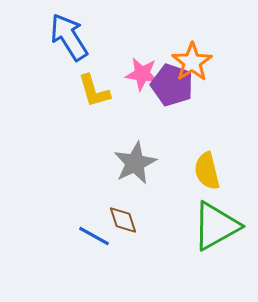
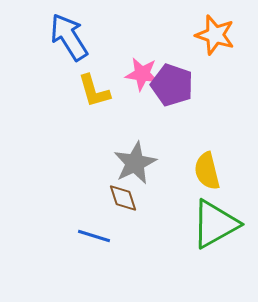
orange star: moved 23 px right, 27 px up; rotated 21 degrees counterclockwise
brown diamond: moved 22 px up
green triangle: moved 1 px left, 2 px up
blue line: rotated 12 degrees counterclockwise
